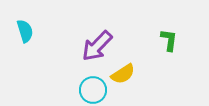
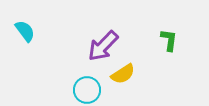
cyan semicircle: rotated 20 degrees counterclockwise
purple arrow: moved 6 px right
cyan circle: moved 6 px left
